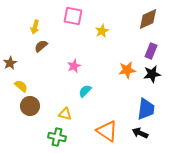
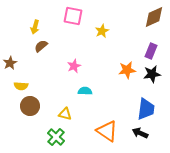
brown diamond: moved 6 px right, 2 px up
yellow semicircle: rotated 144 degrees clockwise
cyan semicircle: rotated 48 degrees clockwise
green cross: moved 1 px left; rotated 30 degrees clockwise
